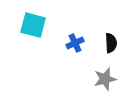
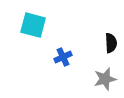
blue cross: moved 12 px left, 14 px down
